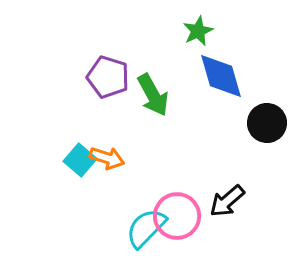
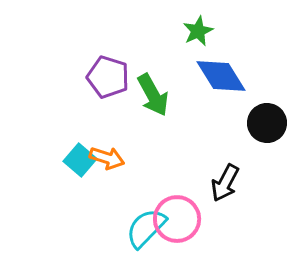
blue diamond: rotated 16 degrees counterclockwise
black arrow: moved 2 px left, 18 px up; rotated 21 degrees counterclockwise
pink circle: moved 3 px down
